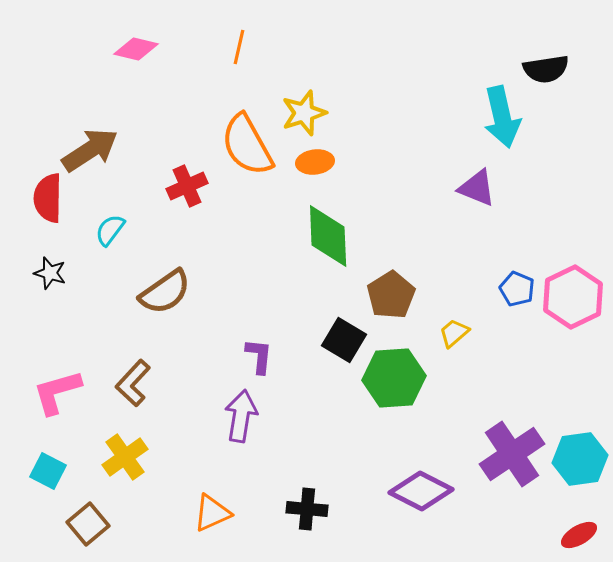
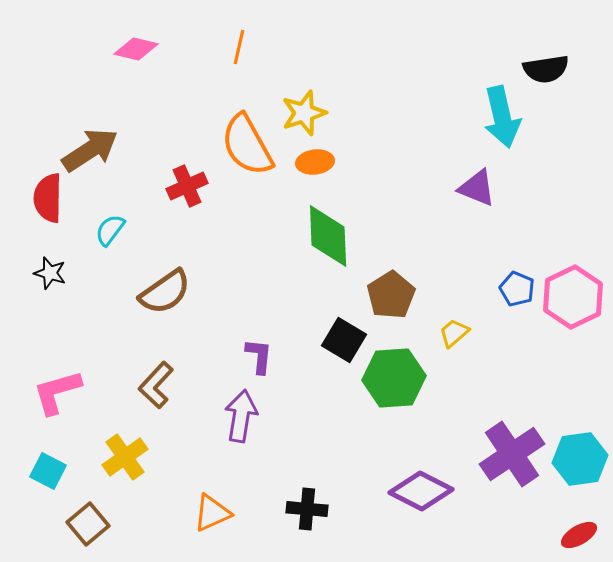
brown L-shape: moved 23 px right, 2 px down
